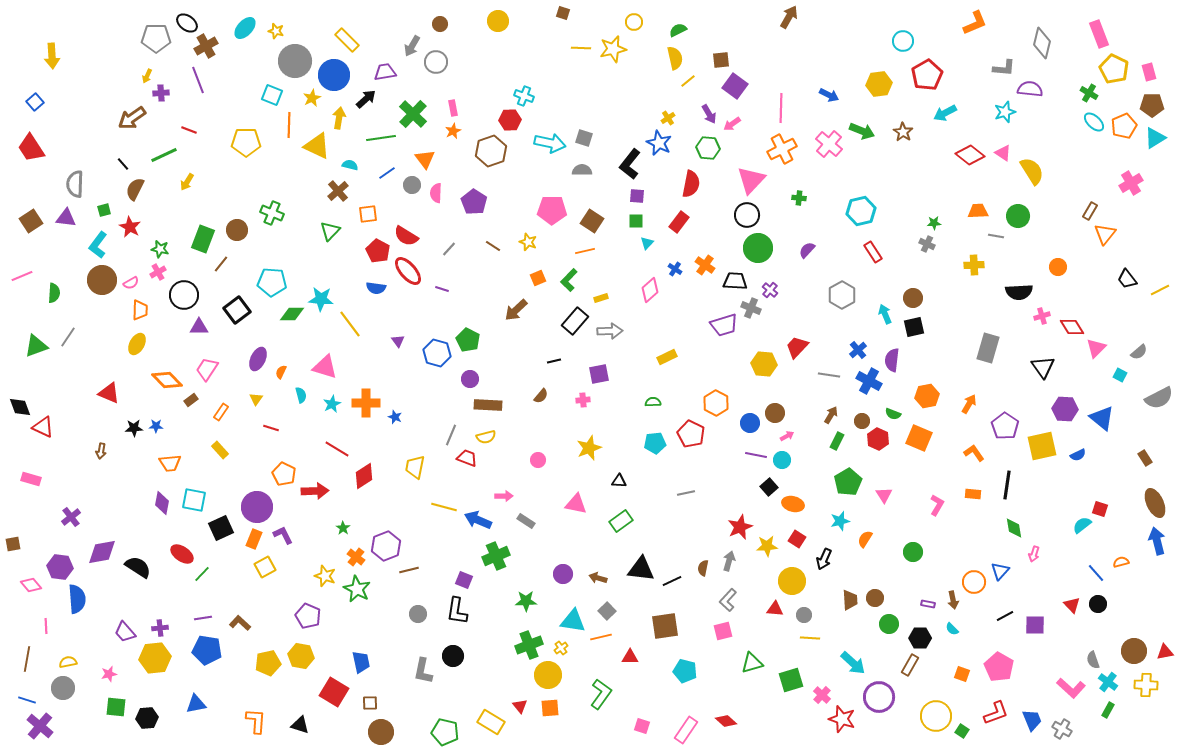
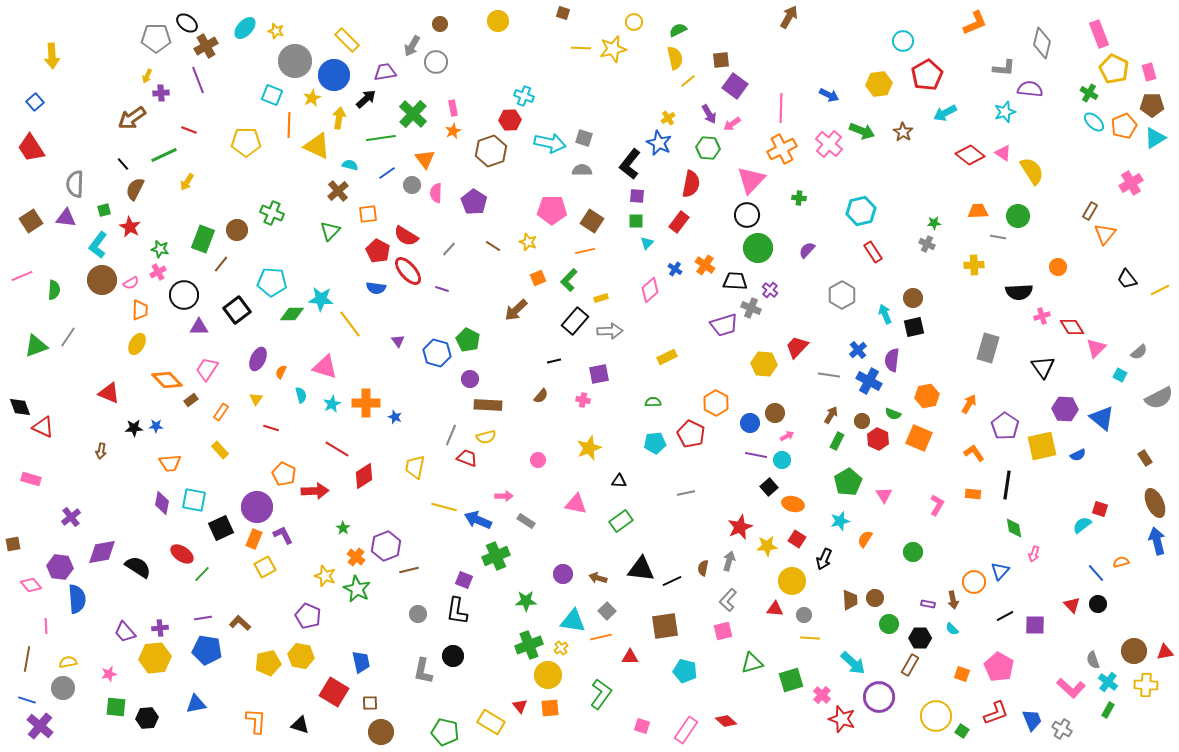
gray line at (996, 236): moved 2 px right, 1 px down
green semicircle at (54, 293): moved 3 px up
pink cross at (583, 400): rotated 16 degrees clockwise
